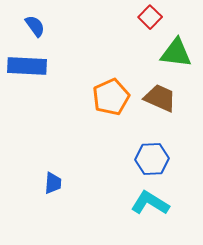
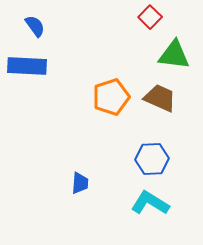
green triangle: moved 2 px left, 2 px down
orange pentagon: rotated 6 degrees clockwise
blue trapezoid: moved 27 px right
